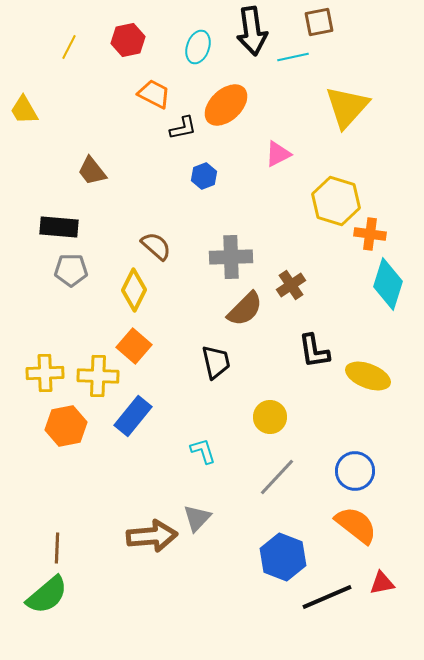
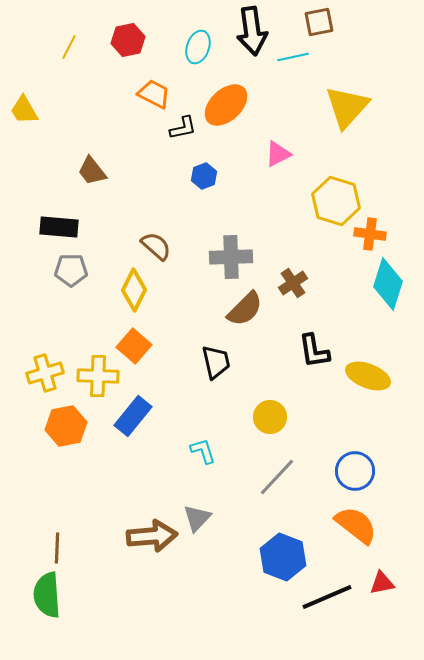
brown cross at (291, 285): moved 2 px right, 2 px up
yellow cross at (45, 373): rotated 15 degrees counterclockwise
green semicircle at (47, 595): rotated 126 degrees clockwise
